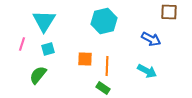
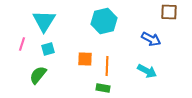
green rectangle: rotated 24 degrees counterclockwise
